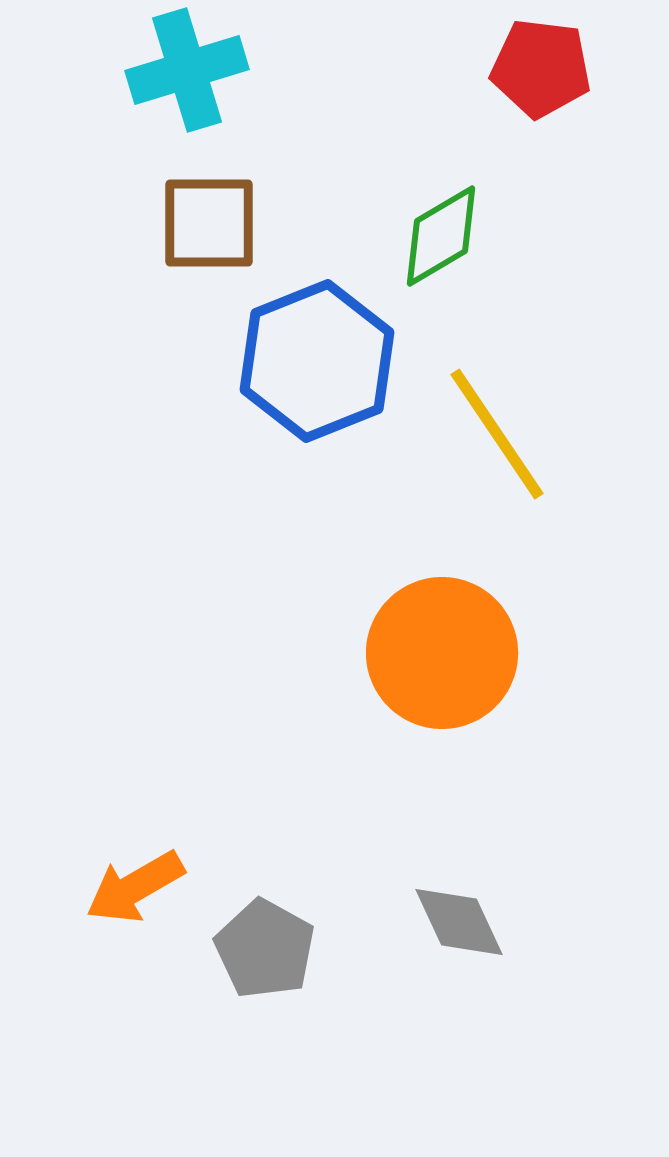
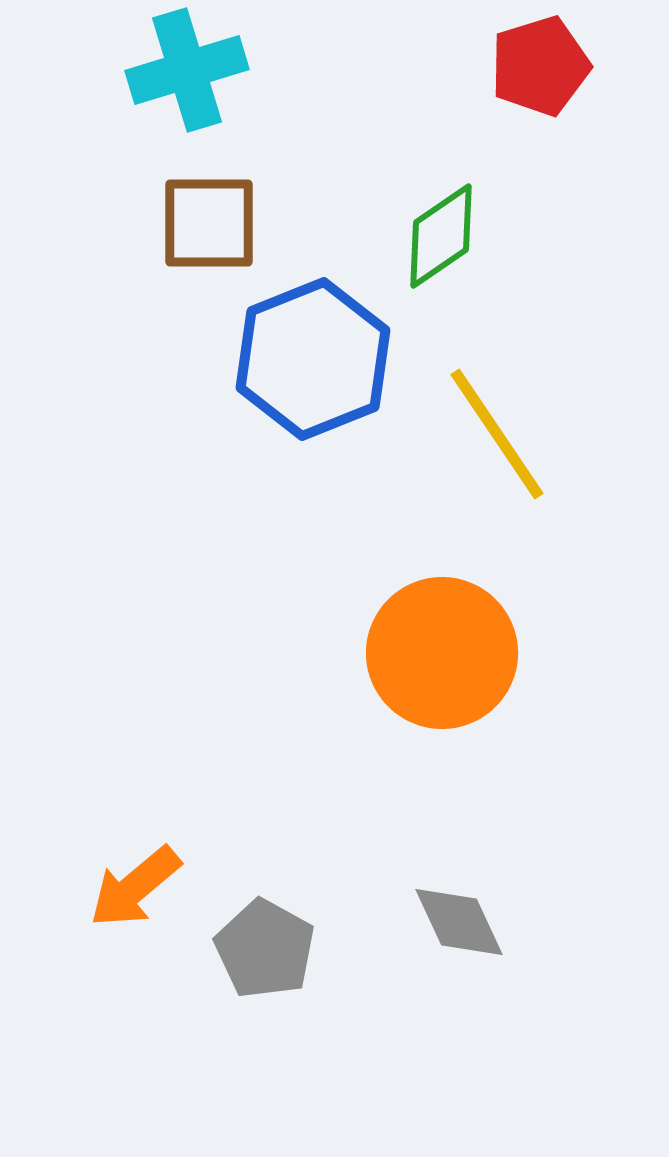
red pentagon: moved 1 px left, 2 px up; rotated 24 degrees counterclockwise
green diamond: rotated 4 degrees counterclockwise
blue hexagon: moved 4 px left, 2 px up
orange arrow: rotated 10 degrees counterclockwise
